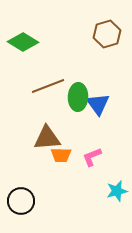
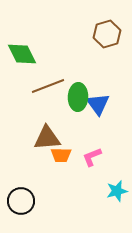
green diamond: moved 1 px left, 12 px down; rotated 32 degrees clockwise
